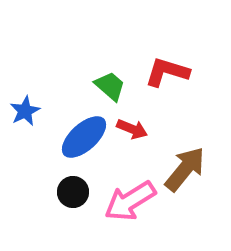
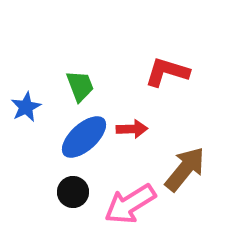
green trapezoid: moved 30 px left; rotated 28 degrees clockwise
blue star: moved 1 px right, 4 px up
red arrow: rotated 24 degrees counterclockwise
pink arrow: moved 3 px down
